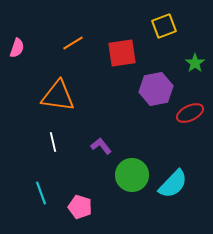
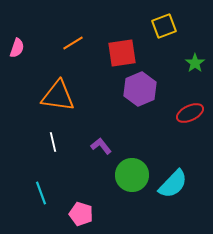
purple hexagon: moved 16 px left; rotated 12 degrees counterclockwise
pink pentagon: moved 1 px right, 7 px down
